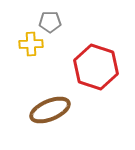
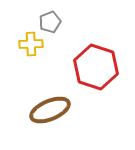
gray pentagon: rotated 20 degrees counterclockwise
